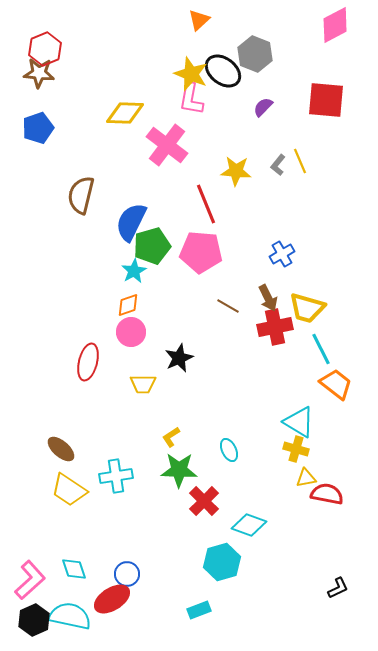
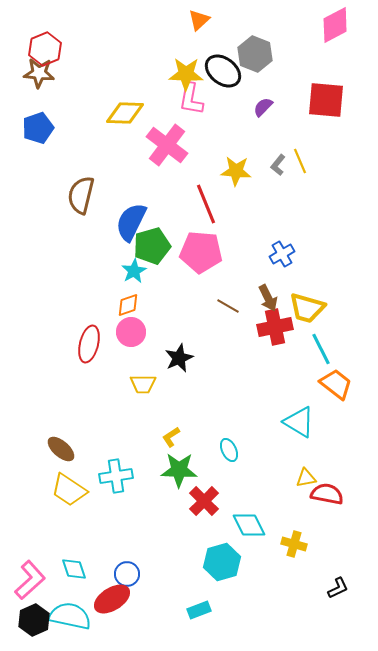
yellow star at (191, 74): moved 5 px left; rotated 20 degrees counterclockwise
red ellipse at (88, 362): moved 1 px right, 18 px up
yellow cross at (296, 449): moved 2 px left, 95 px down
cyan diamond at (249, 525): rotated 44 degrees clockwise
